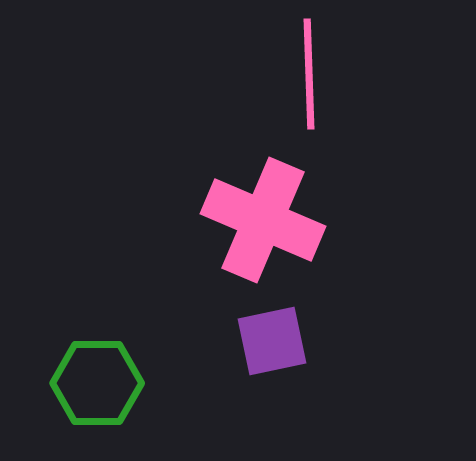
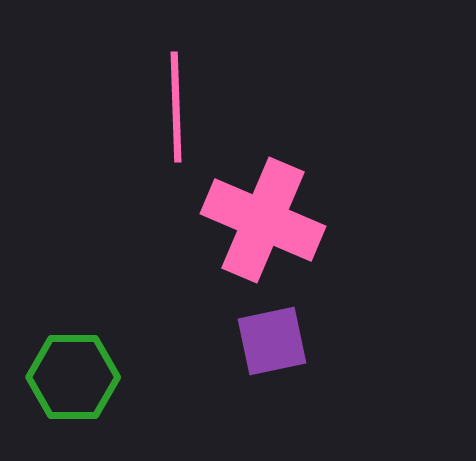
pink line: moved 133 px left, 33 px down
green hexagon: moved 24 px left, 6 px up
